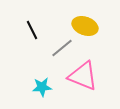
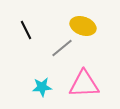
yellow ellipse: moved 2 px left
black line: moved 6 px left
pink triangle: moved 1 px right, 8 px down; rotated 24 degrees counterclockwise
